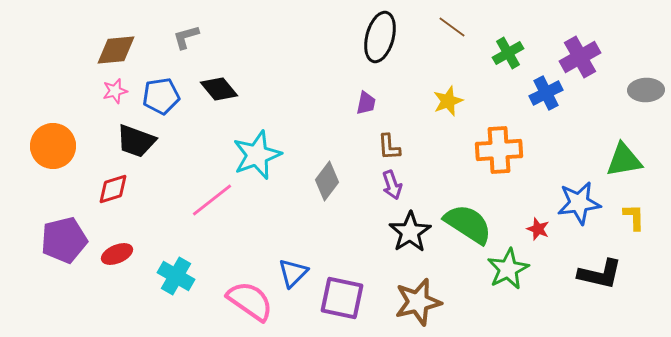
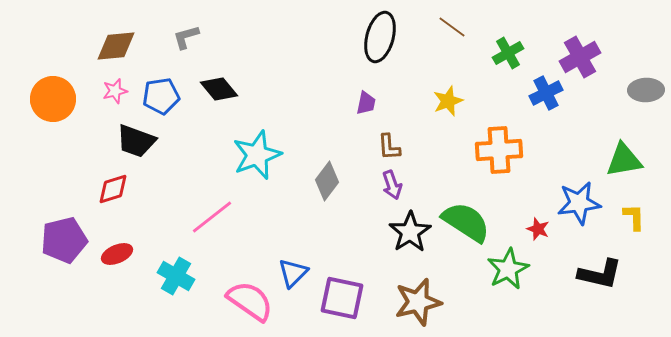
brown diamond: moved 4 px up
orange circle: moved 47 px up
pink line: moved 17 px down
green semicircle: moved 2 px left, 2 px up
